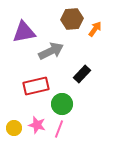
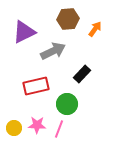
brown hexagon: moved 4 px left
purple triangle: rotated 15 degrees counterclockwise
gray arrow: moved 2 px right
green circle: moved 5 px right
pink star: rotated 12 degrees counterclockwise
